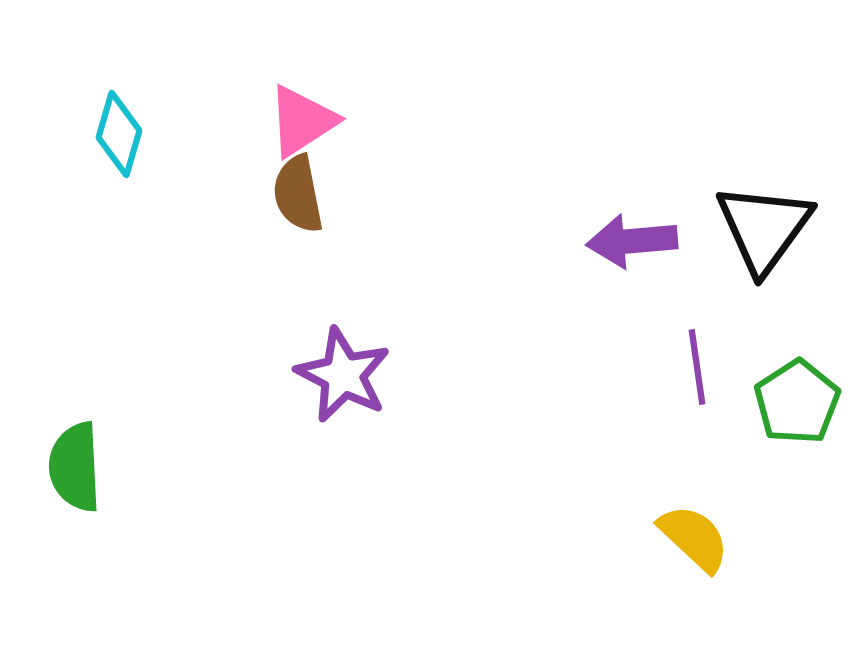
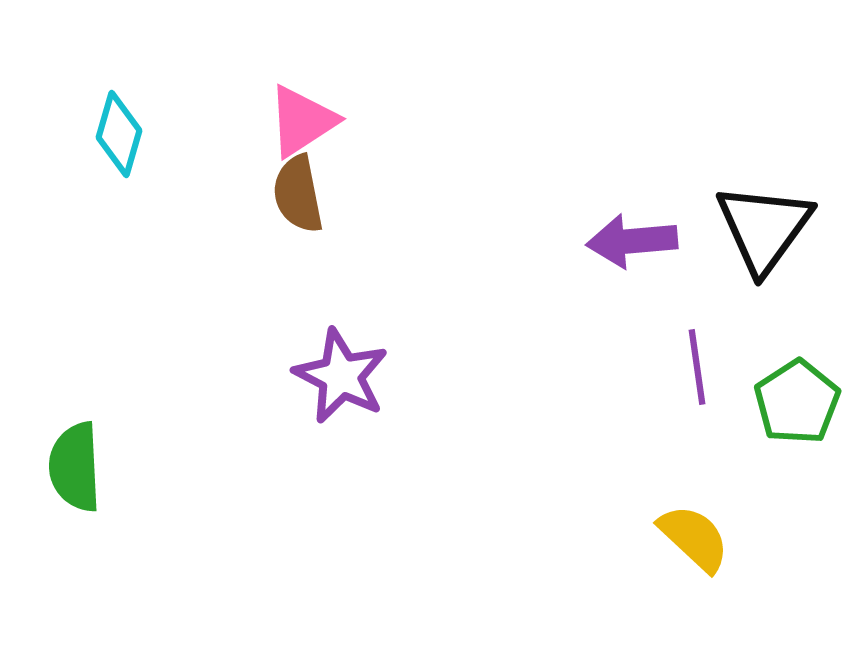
purple star: moved 2 px left, 1 px down
